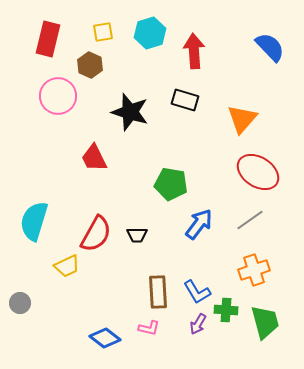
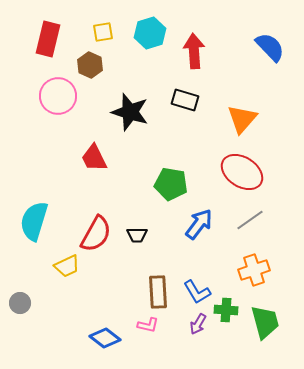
red ellipse: moved 16 px left
pink L-shape: moved 1 px left, 3 px up
